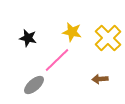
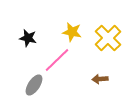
gray ellipse: rotated 15 degrees counterclockwise
